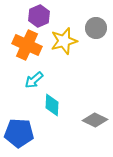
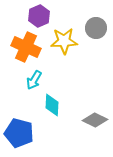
yellow star: rotated 12 degrees clockwise
orange cross: moved 1 px left, 2 px down
cyan arrow: rotated 18 degrees counterclockwise
blue pentagon: rotated 12 degrees clockwise
